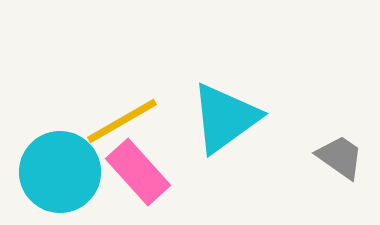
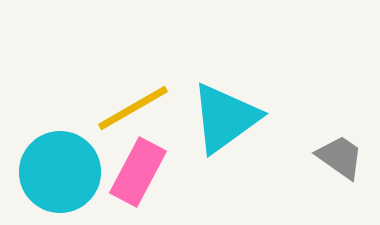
yellow line: moved 11 px right, 13 px up
pink rectangle: rotated 70 degrees clockwise
